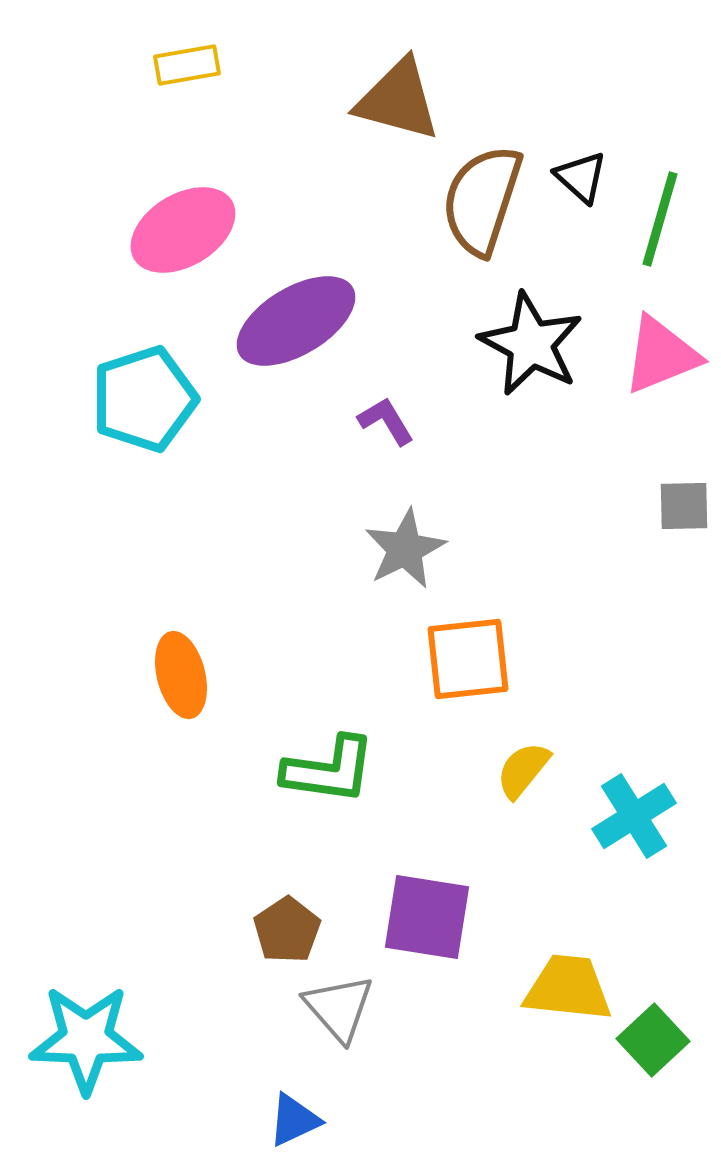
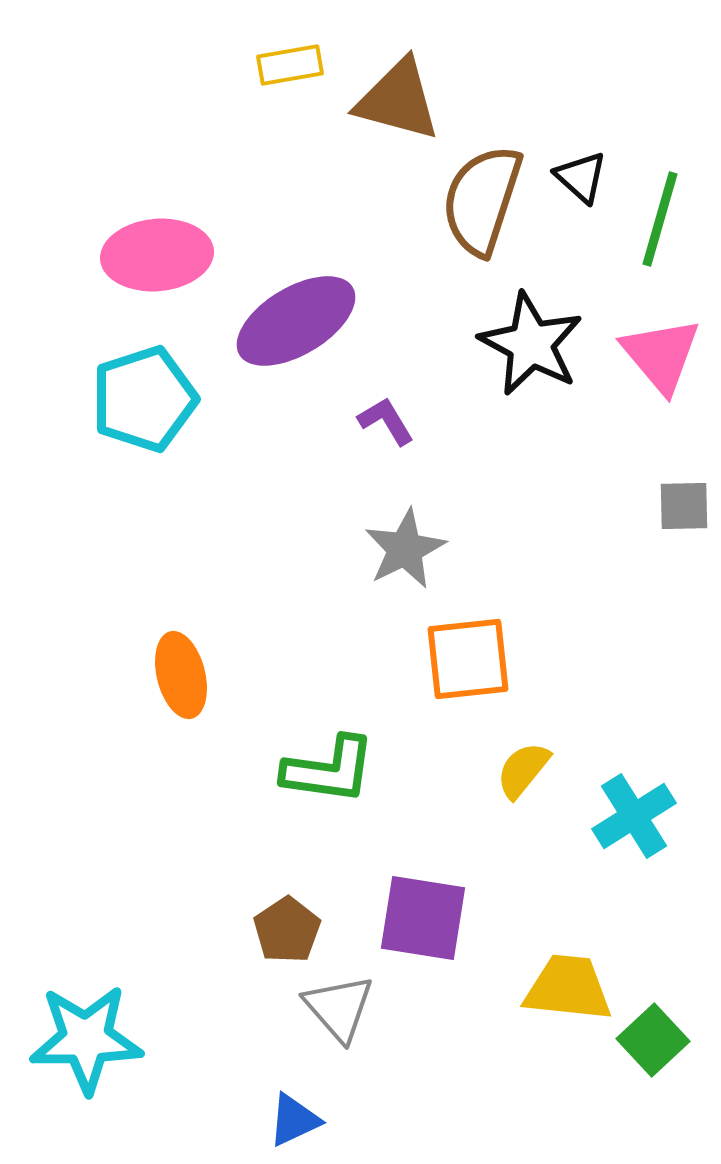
yellow rectangle: moved 103 px right
pink ellipse: moved 26 px left, 25 px down; rotated 26 degrees clockwise
pink triangle: rotated 48 degrees counterclockwise
purple square: moved 4 px left, 1 px down
cyan star: rotated 3 degrees counterclockwise
